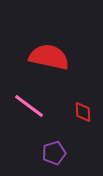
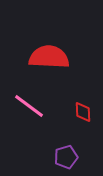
red semicircle: rotated 9 degrees counterclockwise
purple pentagon: moved 12 px right, 4 px down
